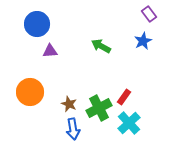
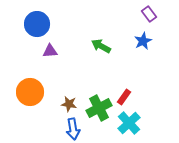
brown star: rotated 14 degrees counterclockwise
